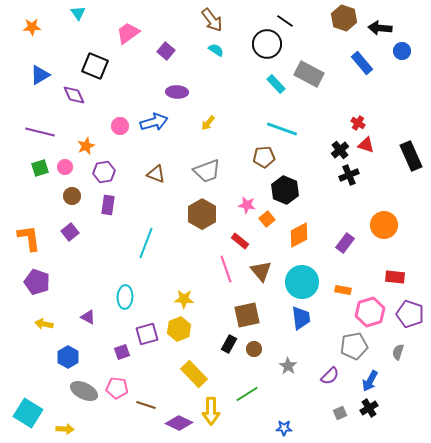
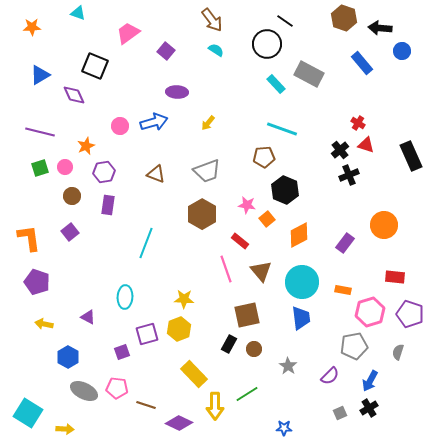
cyan triangle at (78, 13): rotated 35 degrees counterclockwise
yellow arrow at (211, 411): moved 4 px right, 5 px up
